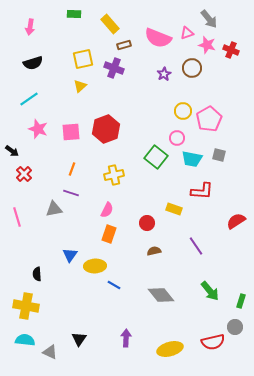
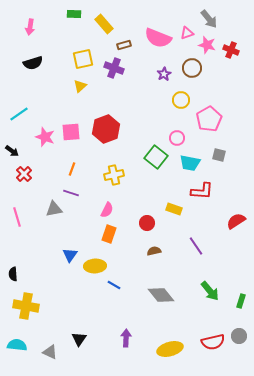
yellow rectangle at (110, 24): moved 6 px left
cyan line at (29, 99): moved 10 px left, 15 px down
yellow circle at (183, 111): moved 2 px left, 11 px up
pink star at (38, 129): moved 7 px right, 8 px down
cyan trapezoid at (192, 159): moved 2 px left, 4 px down
black semicircle at (37, 274): moved 24 px left
gray circle at (235, 327): moved 4 px right, 9 px down
cyan semicircle at (25, 340): moved 8 px left, 5 px down
